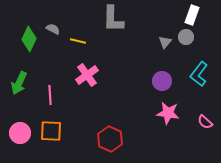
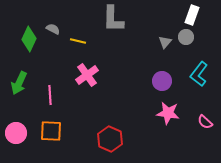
pink circle: moved 4 px left
